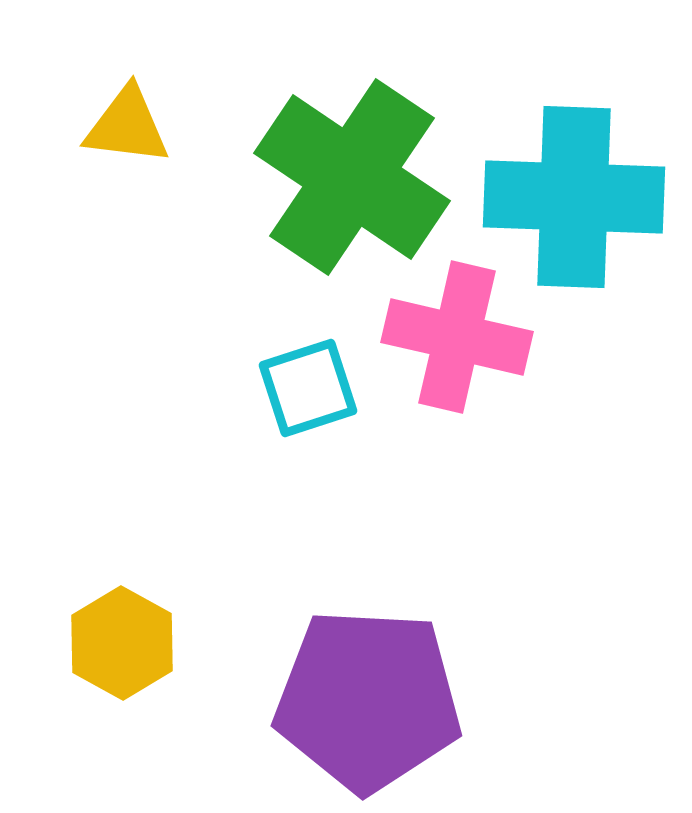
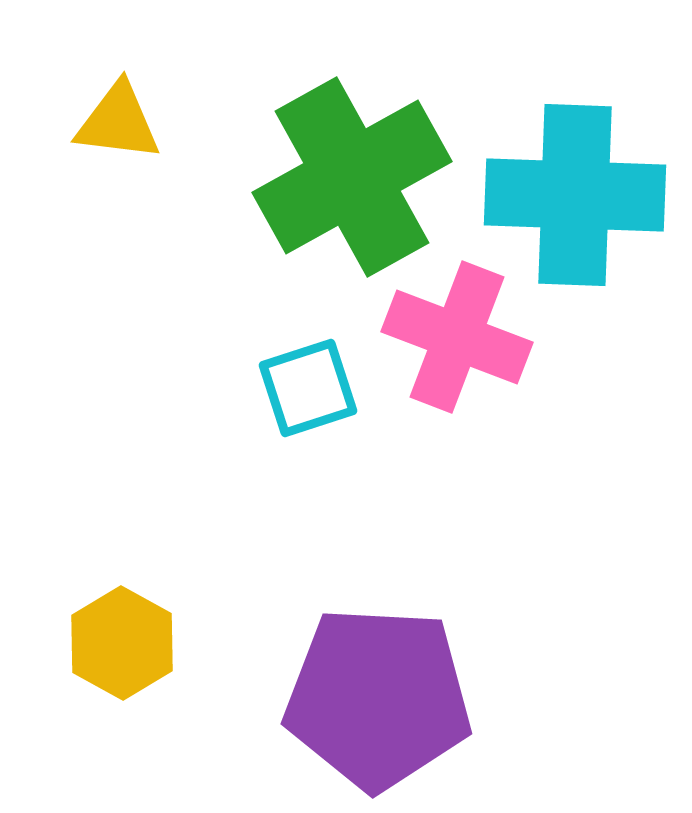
yellow triangle: moved 9 px left, 4 px up
green cross: rotated 27 degrees clockwise
cyan cross: moved 1 px right, 2 px up
pink cross: rotated 8 degrees clockwise
purple pentagon: moved 10 px right, 2 px up
